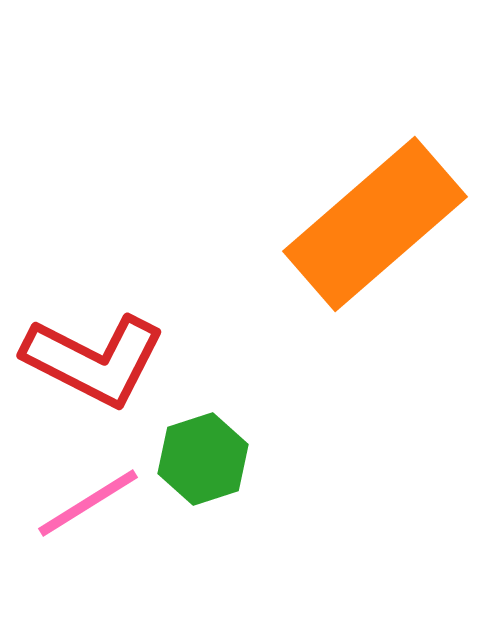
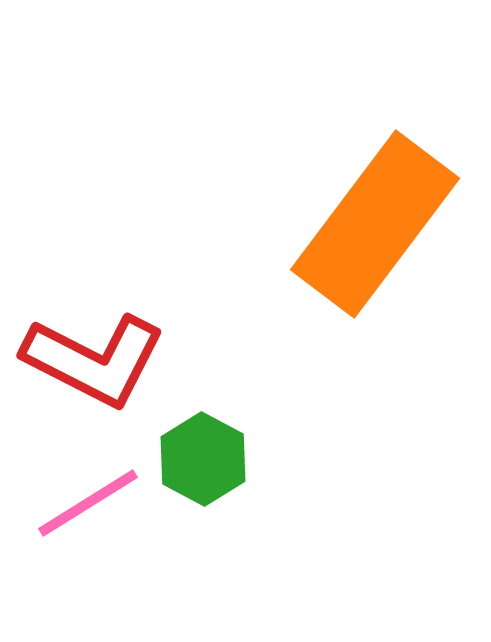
orange rectangle: rotated 12 degrees counterclockwise
green hexagon: rotated 14 degrees counterclockwise
